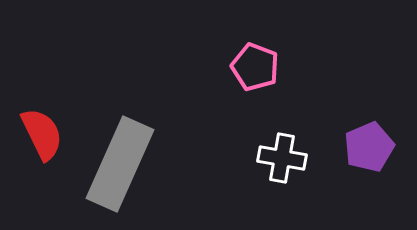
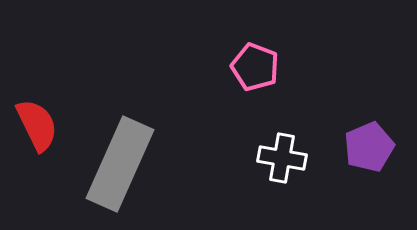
red semicircle: moved 5 px left, 9 px up
